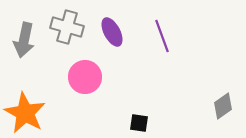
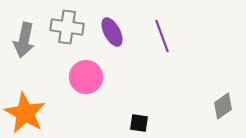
gray cross: rotated 8 degrees counterclockwise
pink circle: moved 1 px right
